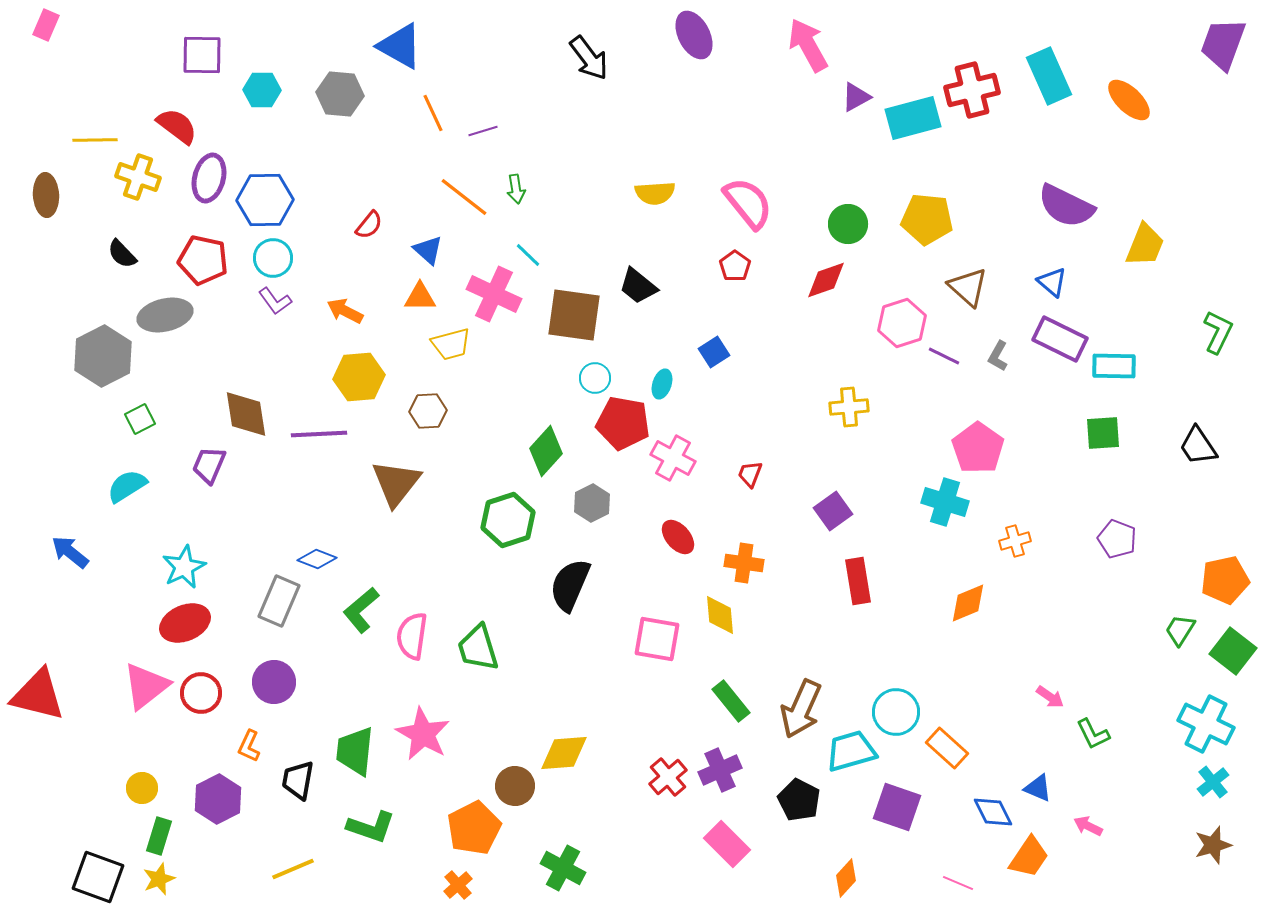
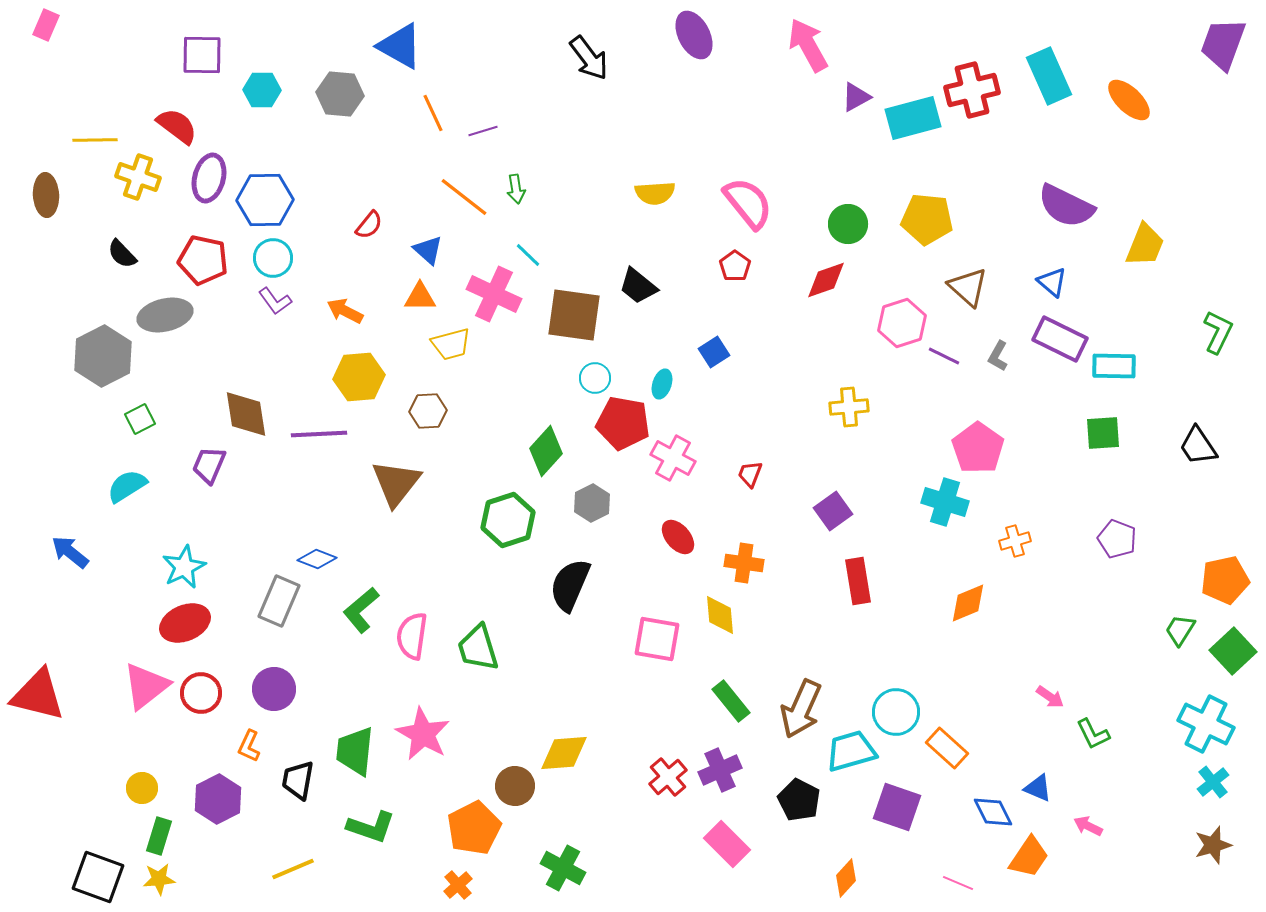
green square at (1233, 651): rotated 9 degrees clockwise
purple circle at (274, 682): moved 7 px down
yellow star at (159, 879): rotated 16 degrees clockwise
